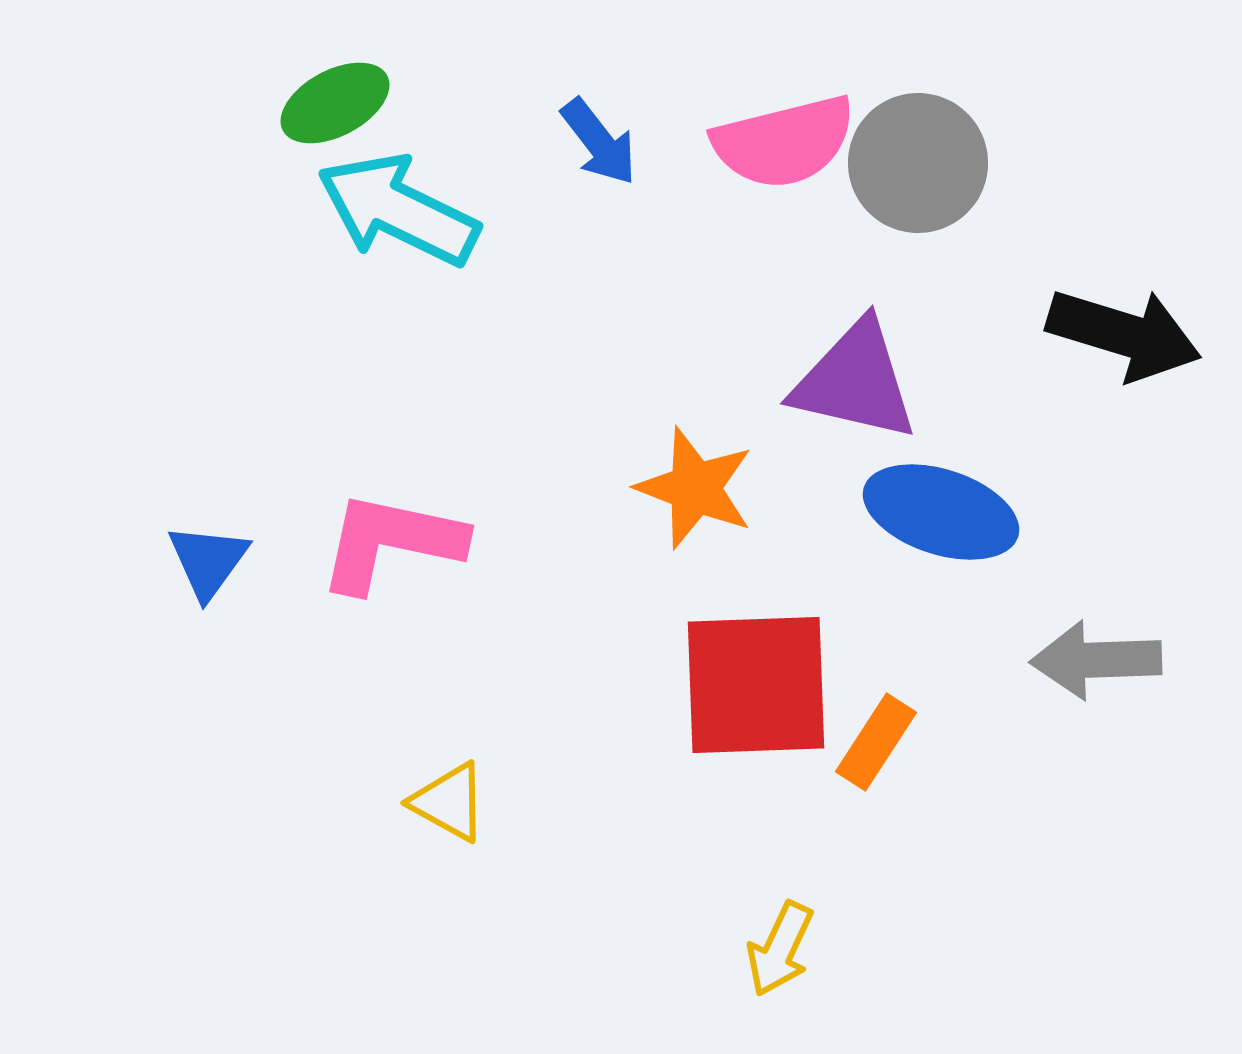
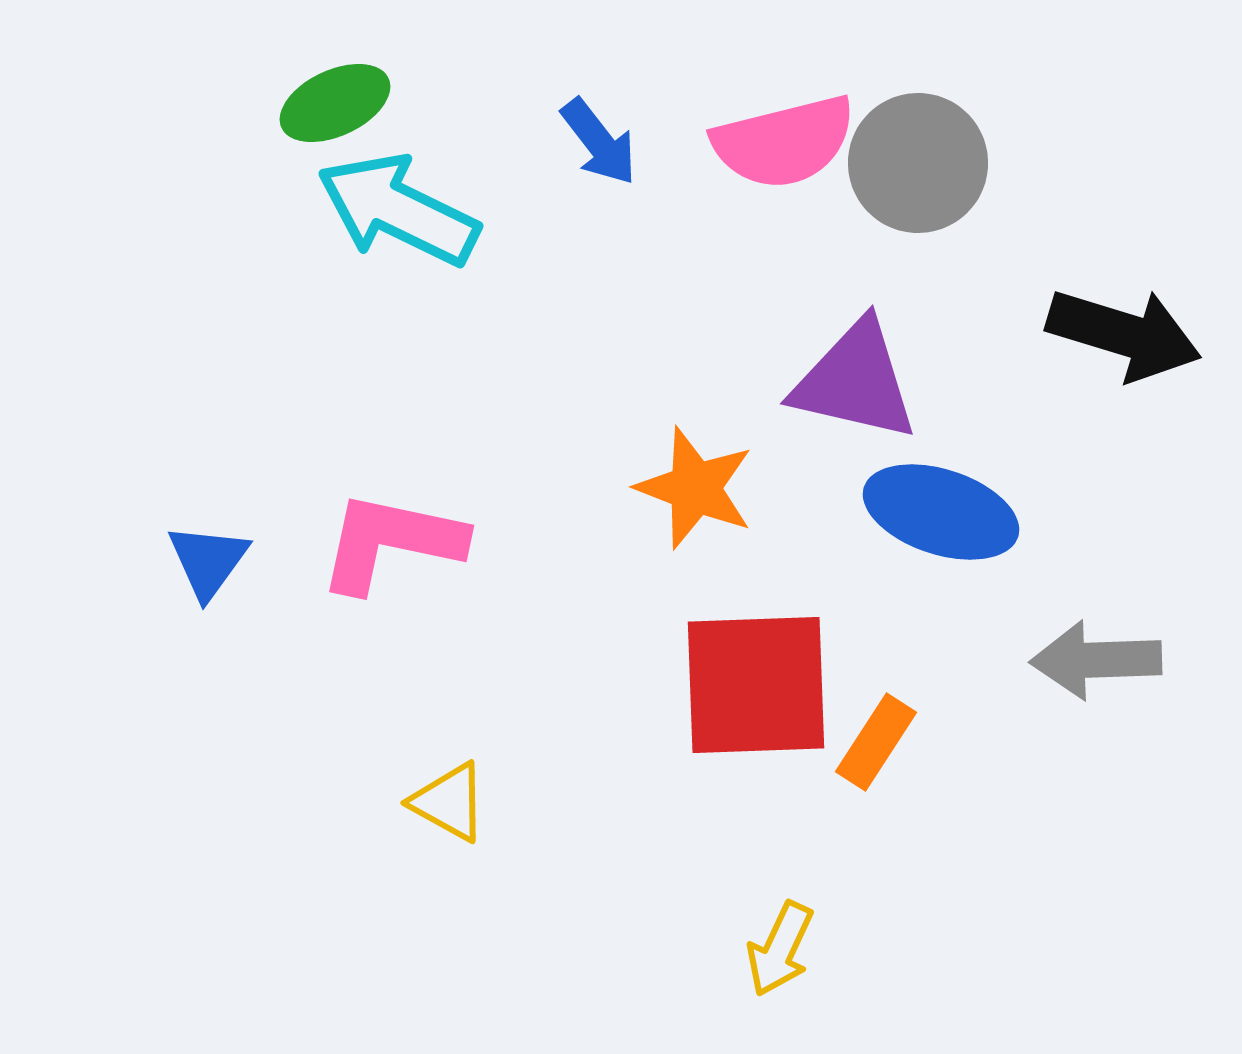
green ellipse: rotated 3 degrees clockwise
